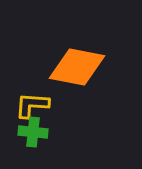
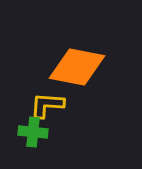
yellow L-shape: moved 15 px right
